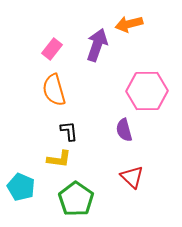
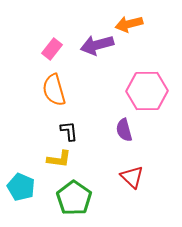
purple arrow: rotated 124 degrees counterclockwise
green pentagon: moved 2 px left, 1 px up
